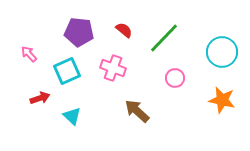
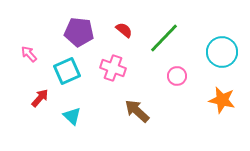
pink circle: moved 2 px right, 2 px up
red arrow: rotated 30 degrees counterclockwise
